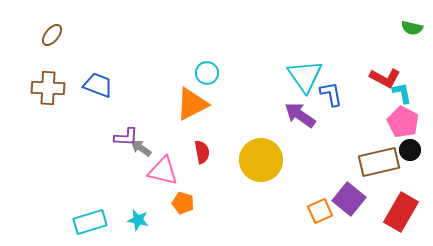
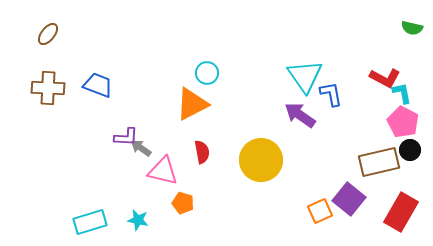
brown ellipse: moved 4 px left, 1 px up
